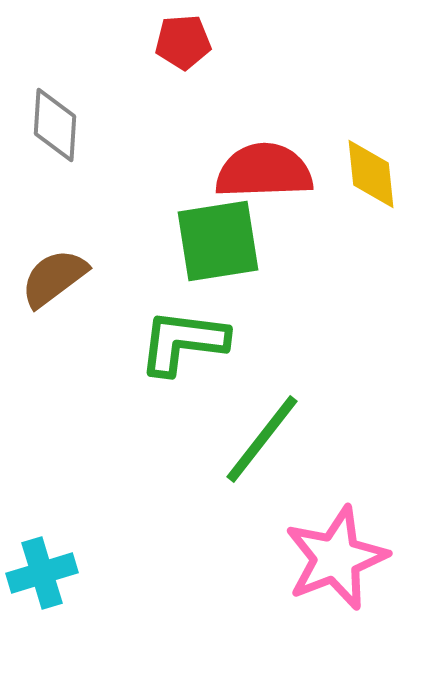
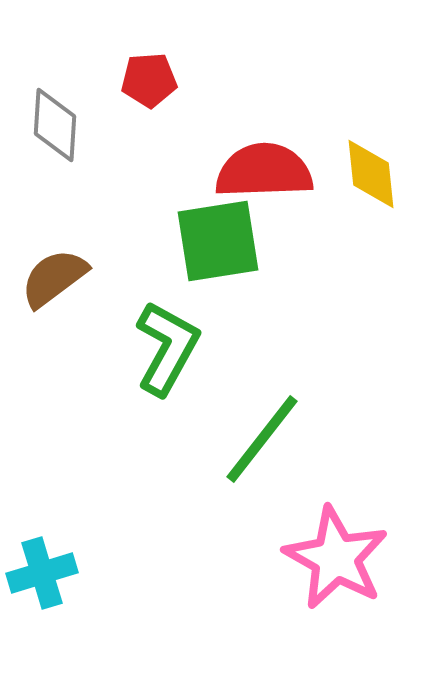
red pentagon: moved 34 px left, 38 px down
green L-shape: moved 16 px left, 6 px down; rotated 112 degrees clockwise
pink star: rotated 22 degrees counterclockwise
